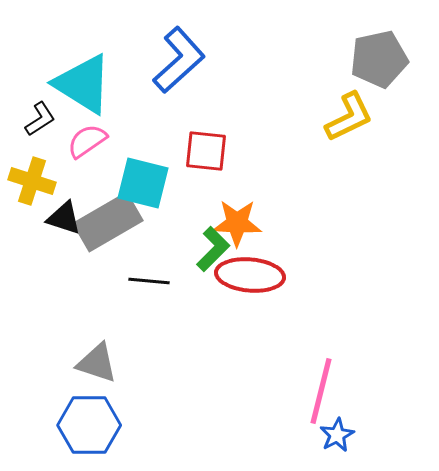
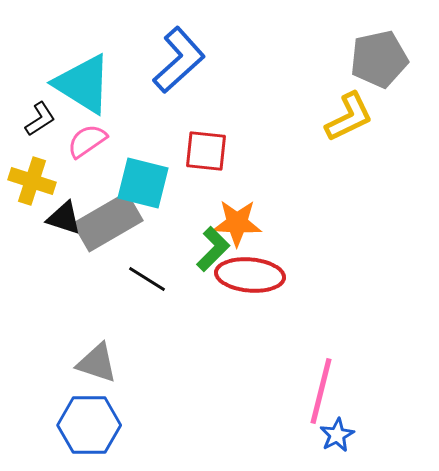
black line: moved 2 px left, 2 px up; rotated 27 degrees clockwise
